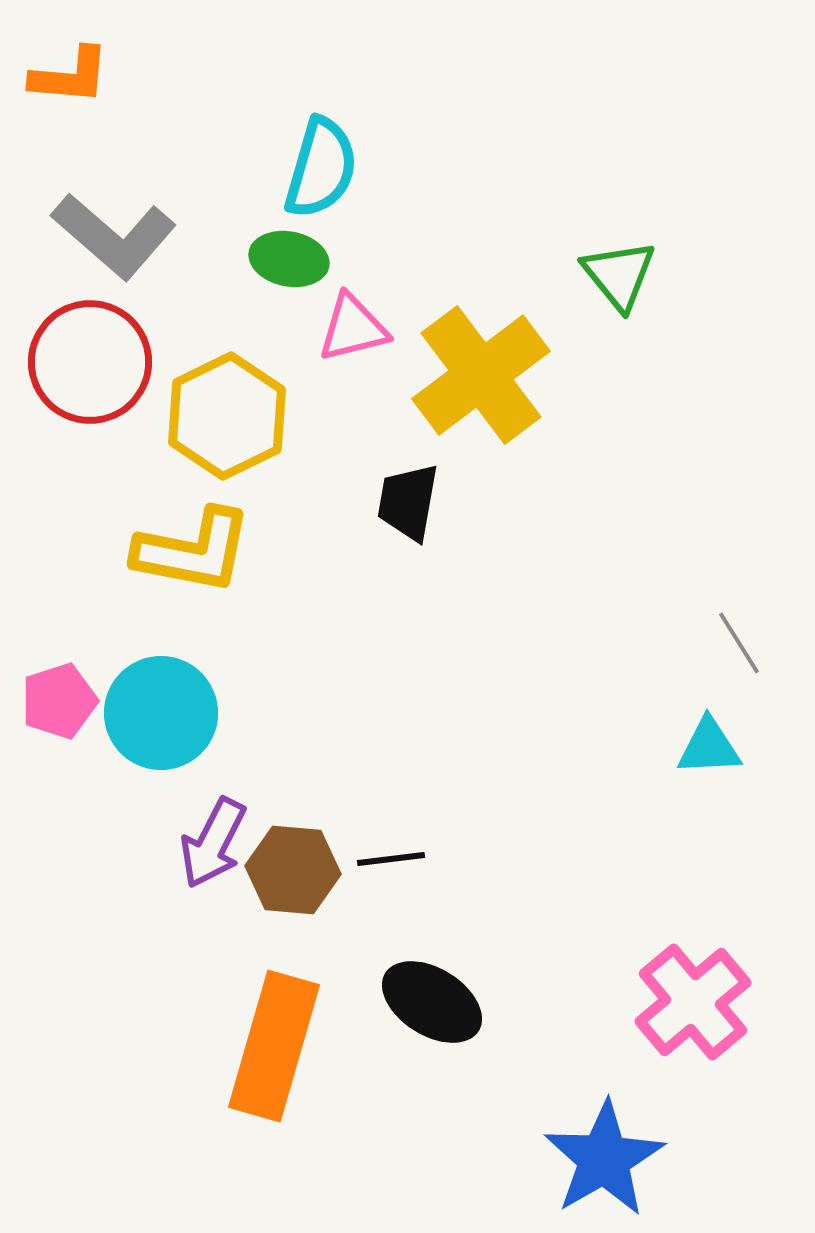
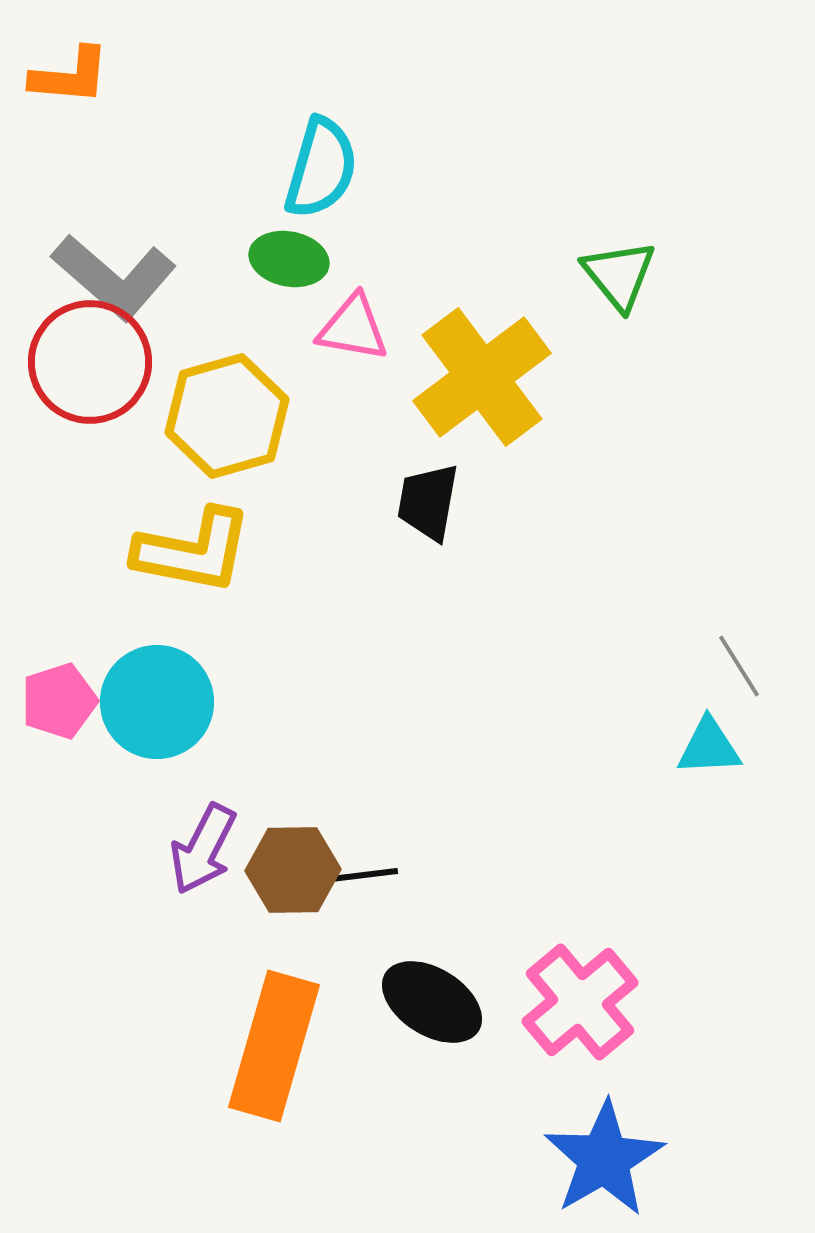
gray L-shape: moved 41 px down
pink triangle: rotated 24 degrees clockwise
yellow cross: moved 1 px right, 2 px down
yellow hexagon: rotated 10 degrees clockwise
black trapezoid: moved 20 px right
gray line: moved 23 px down
cyan circle: moved 4 px left, 11 px up
purple arrow: moved 10 px left, 6 px down
black line: moved 27 px left, 16 px down
brown hexagon: rotated 6 degrees counterclockwise
pink cross: moved 113 px left
